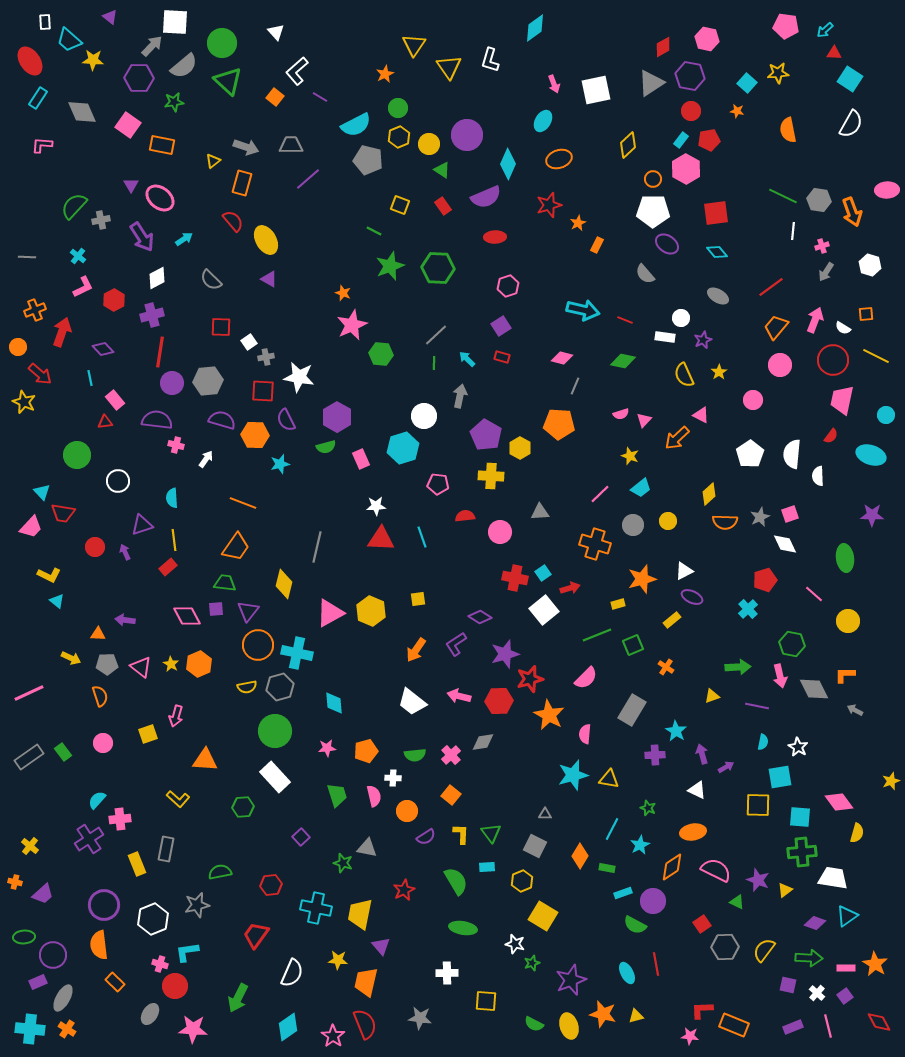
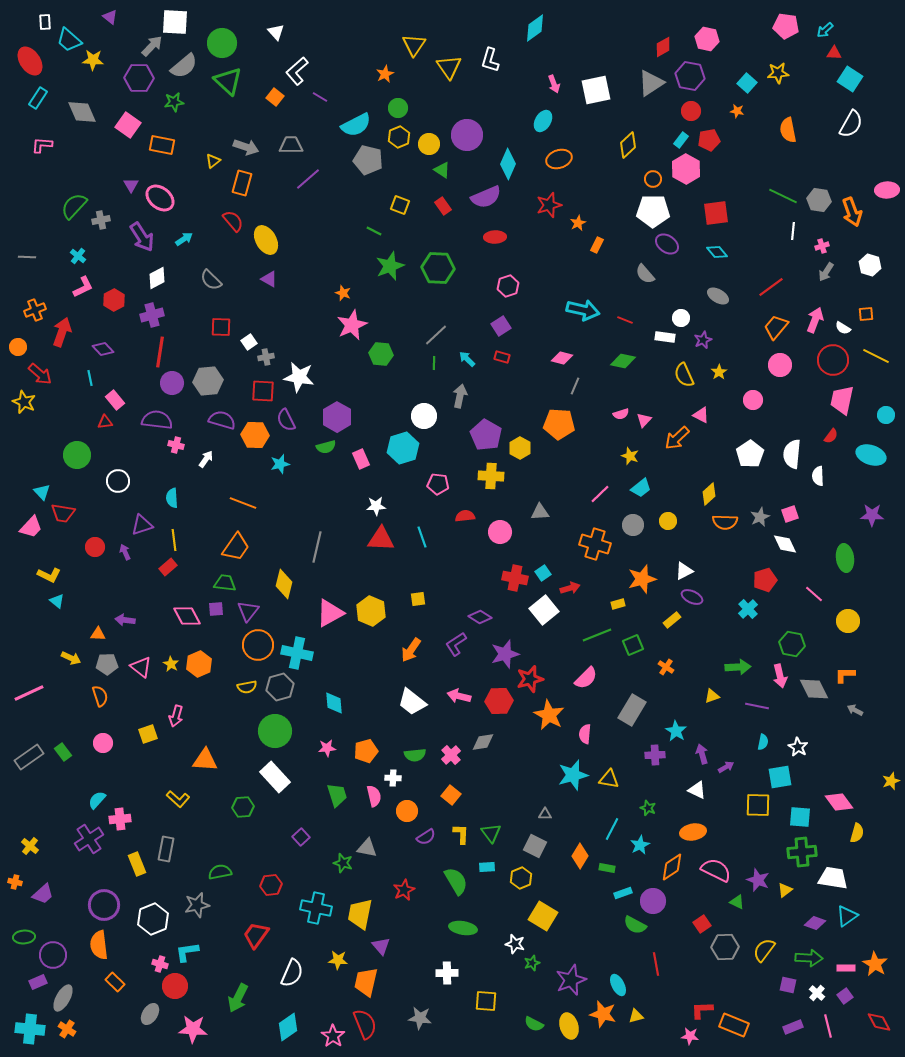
orange arrow at (416, 650): moved 5 px left
yellow hexagon at (522, 881): moved 1 px left, 3 px up
cyan ellipse at (627, 973): moved 9 px left, 12 px down
